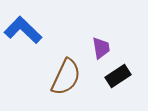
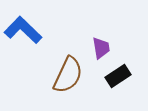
brown semicircle: moved 2 px right, 2 px up
